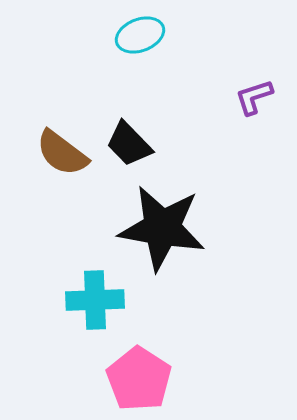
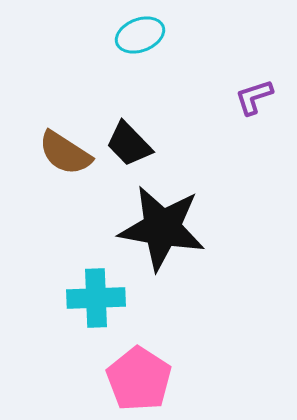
brown semicircle: moved 3 px right; rotated 4 degrees counterclockwise
cyan cross: moved 1 px right, 2 px up
